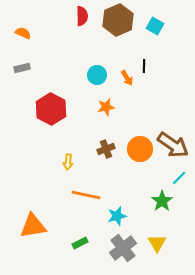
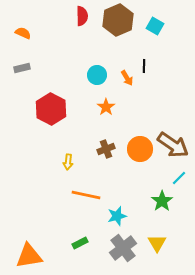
orange star: rotated 24 degrees counterclockwise
orange triangle: moved 4 px left, 30 px down
